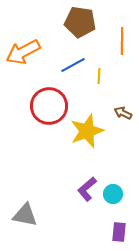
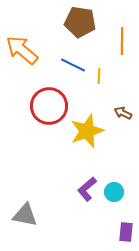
orange arrow: moved 1 px left, 2 px up; rotated 68 degrees clockwise
blue line: rotated 55 degrees clockwise
cyan circle: moved 1 px right, 2 px up
purple rectangle: moved 7 px right
